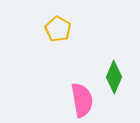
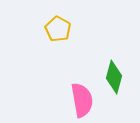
green diamond: rotated 8 degrees counterclockwise
